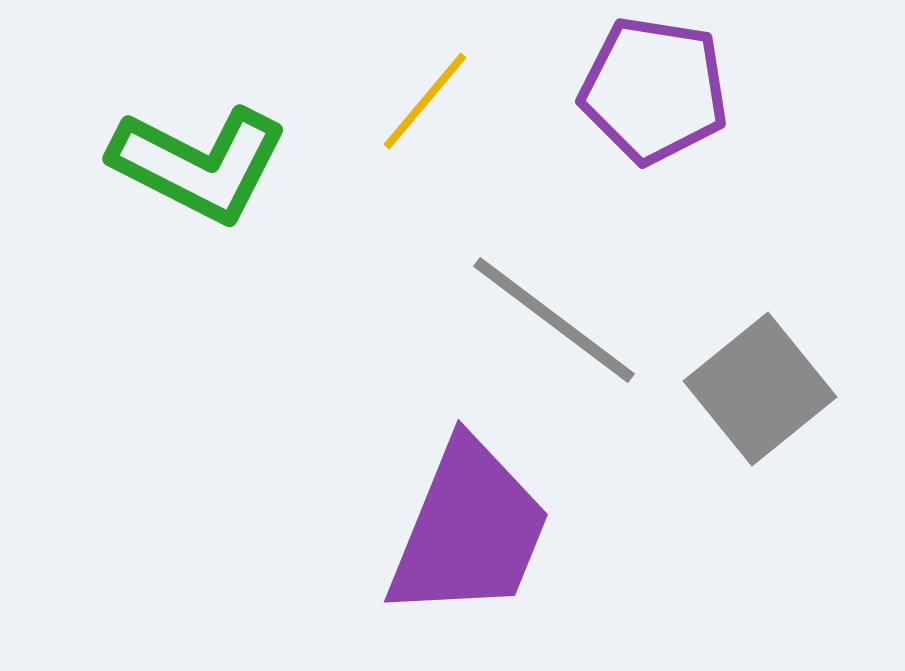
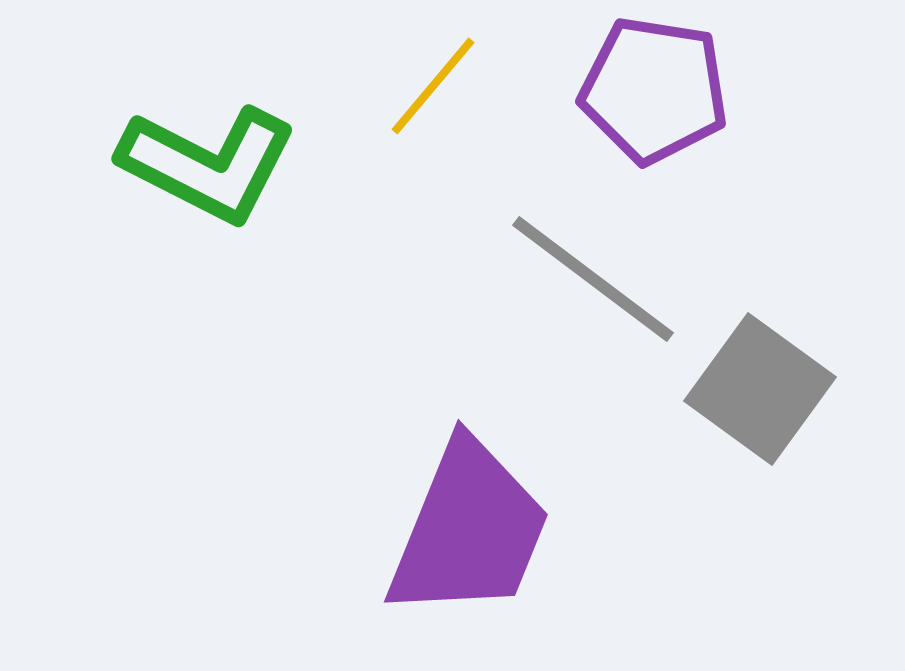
yellow line: moved 8 px right, 15 px up
green L-shape: moved 9 px right
gray line: moved 39 px right, 41 px up
gray square: rotated 15 degrees counterclockwise
